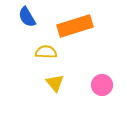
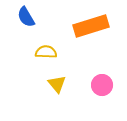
blue semicircle: moved 1 px left
orange rectangle: moved 16 px right
yellow triangle: moved 2 px right, 1 px down
